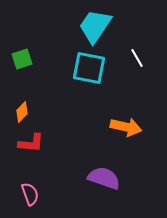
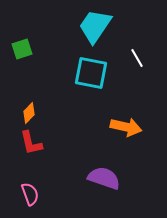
green square: moved 10 px up
cyan square: moved 2 px right, 5 px down
orange diamond: moved 7 px right, 1 px down
red L-shape: rotated 72 degrees clockwise
